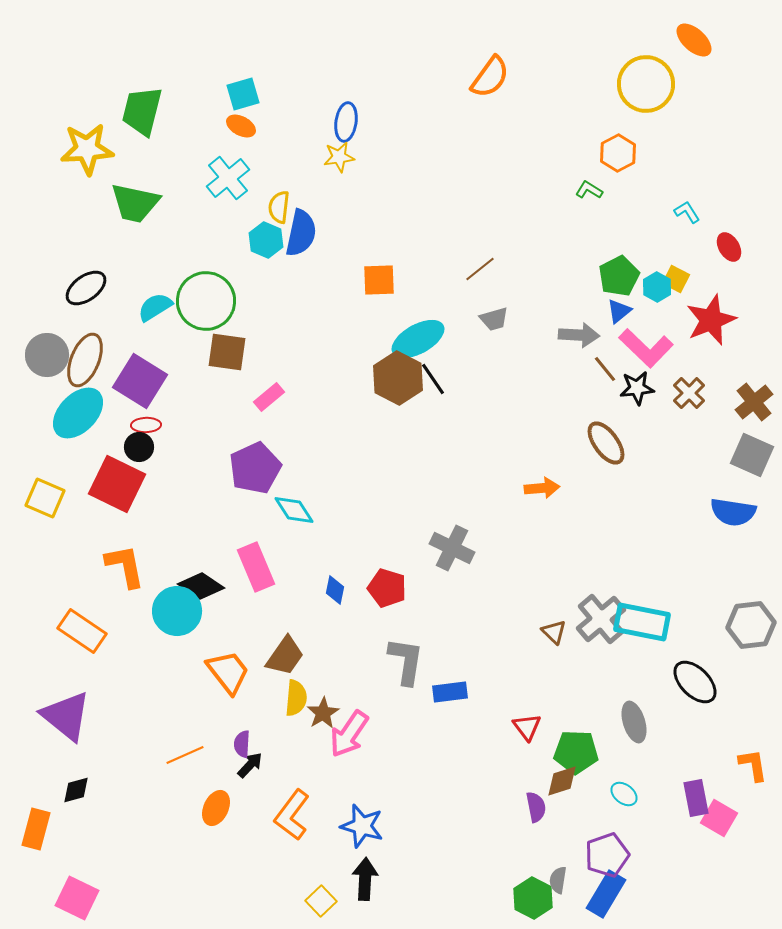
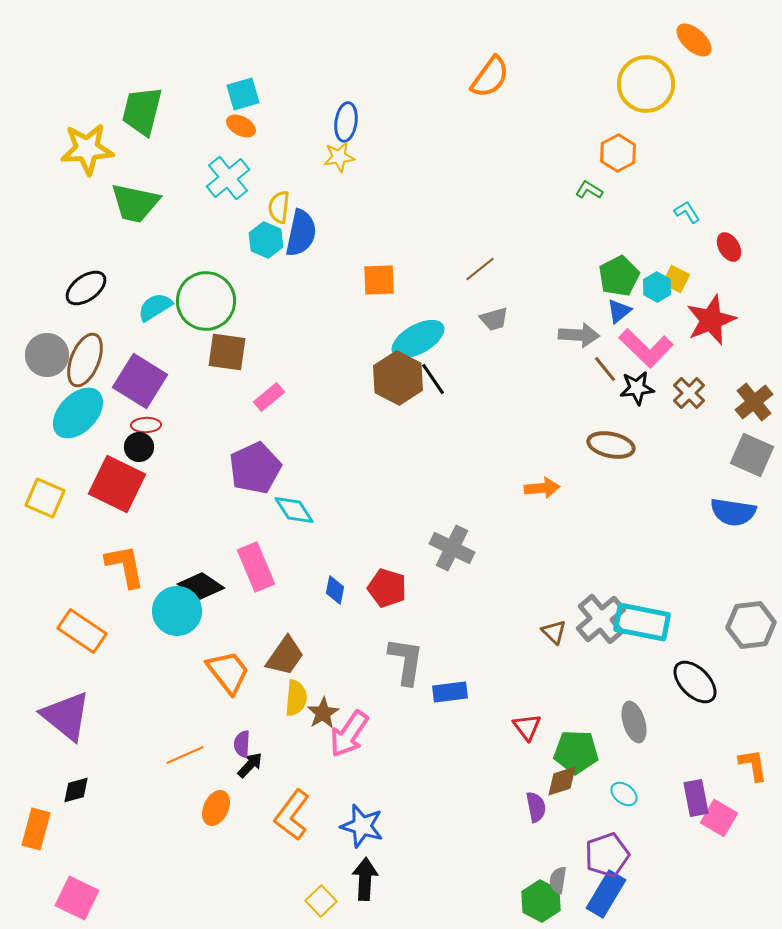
brown ellipse at (606, 443): moved 5 px right, 2 px down; rotated 42 degrees counterclockwise
green hexagon at (533, 898): moved 8 px right, 3 px down
